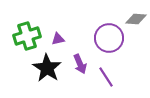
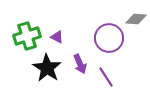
purple triangle: moved 1 px left, 2 px up; rotated 40 degrees clockwise
